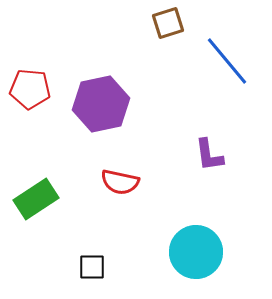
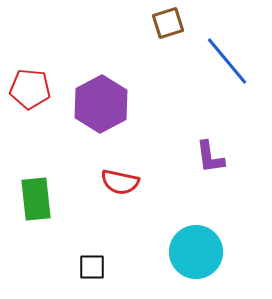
purple hexagon: rotated 16 degrees counterclockwise
purple L-shape: moved 1 px right, 2 px down
green rectangle: rotated 63 degrees counterclockwise
